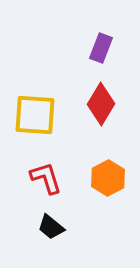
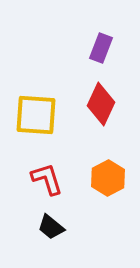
red diamond: rotated 6 degrees counterclockwise
yellow square: moved 1 px right
red L-shape: moved 1 px right, 1 px down
